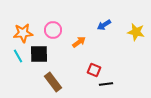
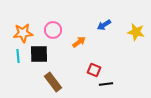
cyan line: rotated 24 degrees clockwise
